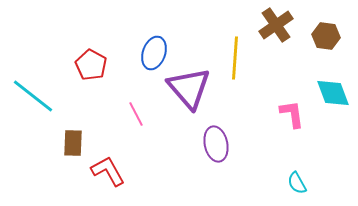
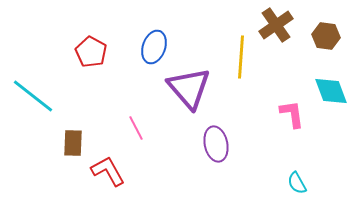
blue ellipse: moved 6 px up
yellow line: moved 6 px right, 1 px up
red pentagon: moved 13 px up
cyan diamond: moved 2 px left, 2 px up
pink line: moved 14 px down
